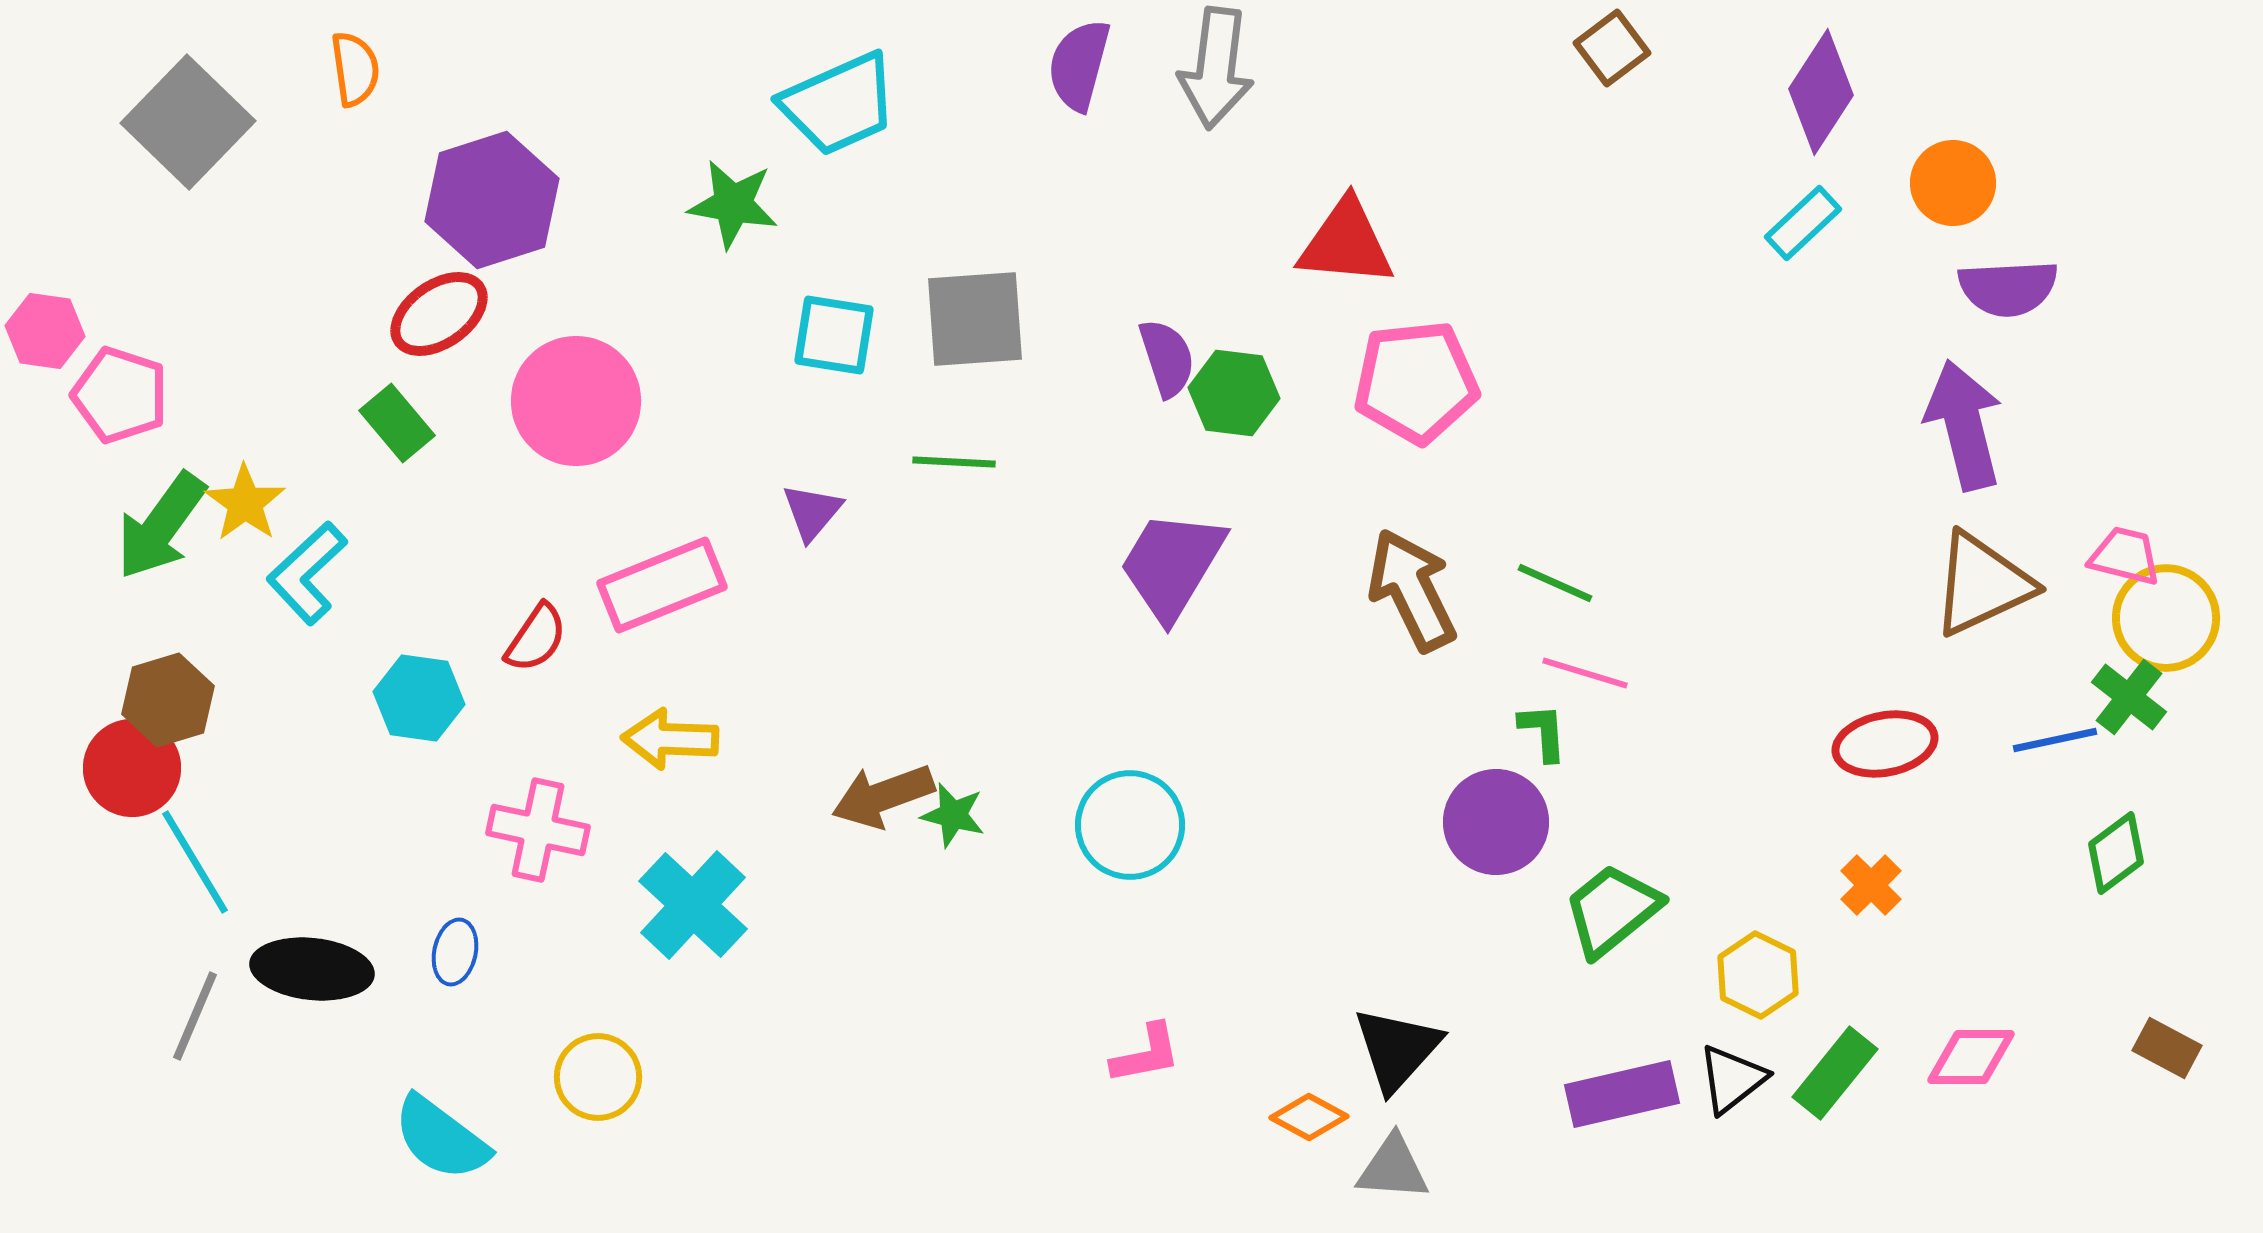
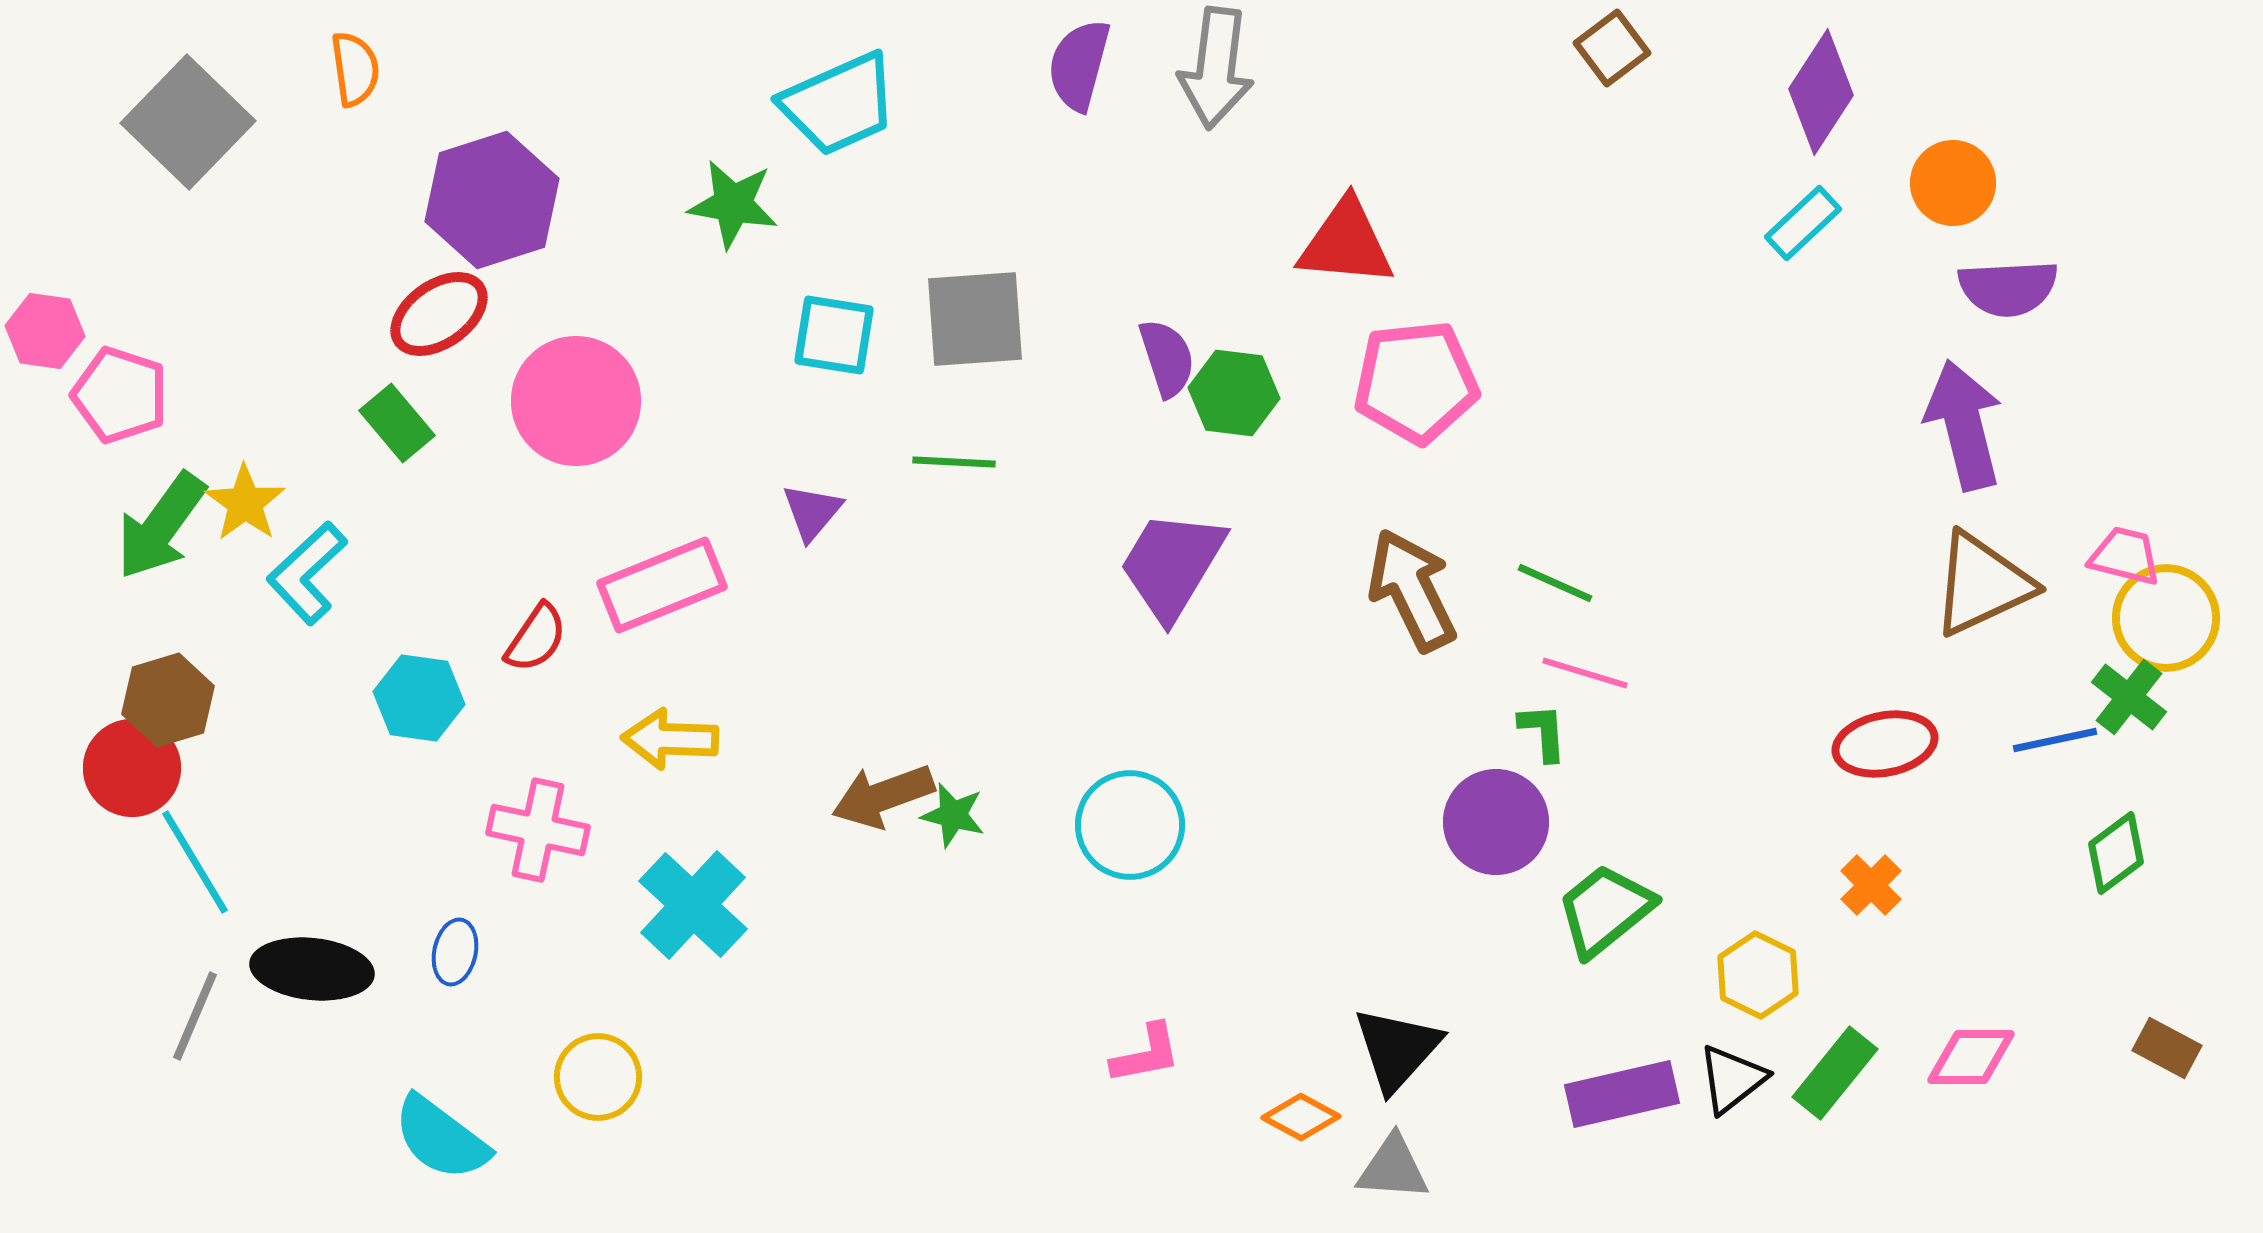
green trapezoid at (1612, 910): moved 7 px left
orange diamond at (1309, 1117): moved 8 px left
